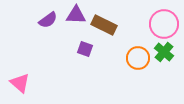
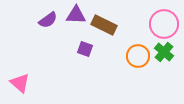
orange circle: moved 2 px up
